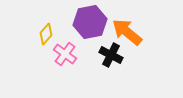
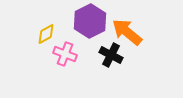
purple hexagon: moved 1 px up; rotated 16 degrees counterclockwise
yellow diamond: rotated 20 degrees clockwise
pink cross: rotated 15 degrees counterclockwise
